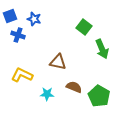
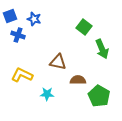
brown semicircle: moved 4 px right, 7 px up; rotated 21 degrees counterclockwise
